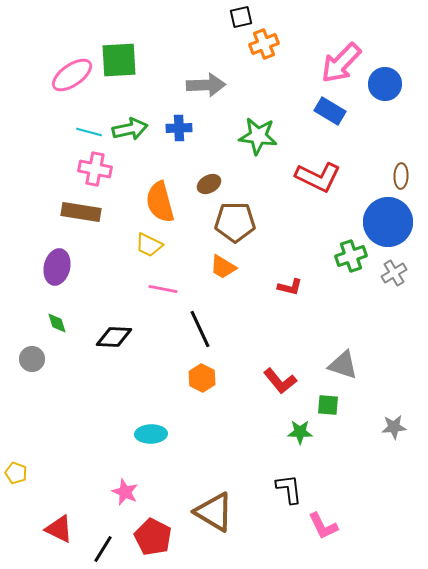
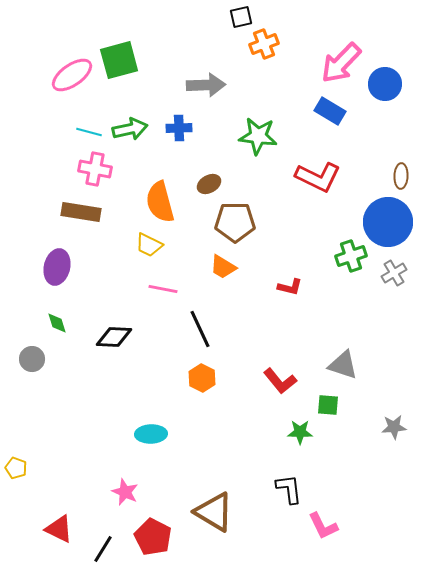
green square at (119, 60): rotated 12 degrees counterclockwise
yellow pentagon at (16, 473): moved 5 px up
